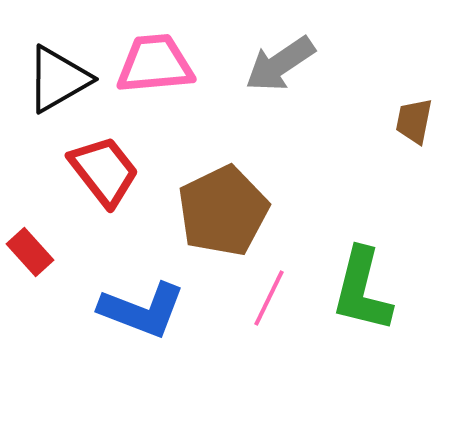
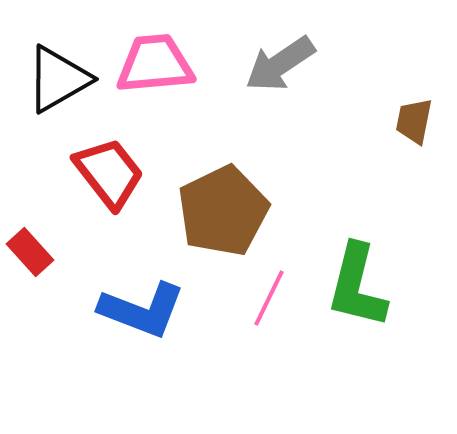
red trapezoid: moved 5 px right, 2 px down
green L-shape: moved 5 px left, 4 px up
